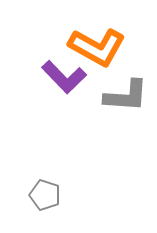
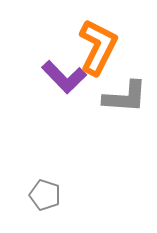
orange L-shape: moved 1 px right; rotated 92 degrees counterclockwise
gray L-shape: moved 1 px left, 1 px down
